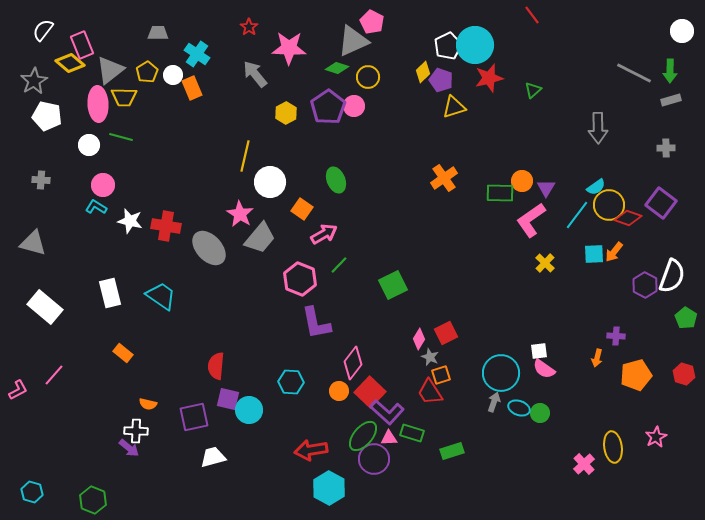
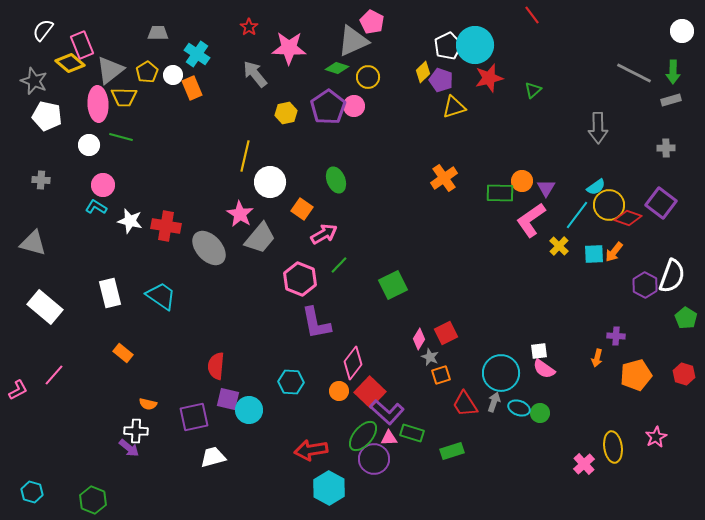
green arrow at (670, 71): moved 3 px right, 1 px down
gray star at (34, 81): rotated 20 degrees counterclockwise
yellow hexagon at (286, 113): rotated 15 degrees clockwise
yellow cross at (545, 263): moved 14 px right, 17 px up
red trapezoid at (430, 392): moved 35 px right, 12 px down
